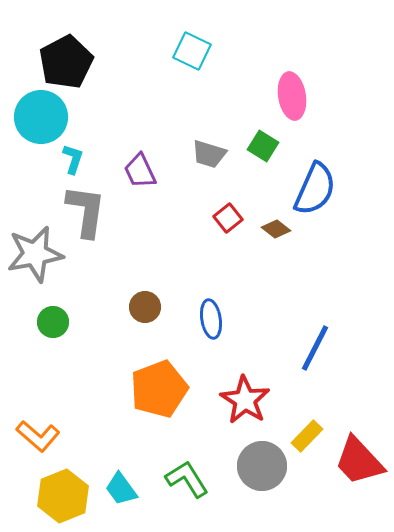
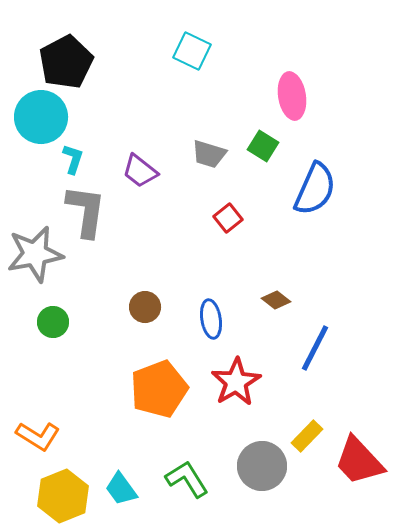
purple trapezoid: rotated 27 degrees counterclockwise
brown diamond: moved 71 px down
red star: moved 9 px left, 18 px up; rotated 9 degrees clockwise
orange L-shape: rotated 9 degrees counterclockwise
